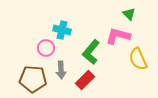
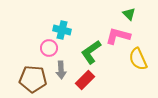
pink circle: moved 3 px right
green L-shape: rotated 15 degrees clockwise
